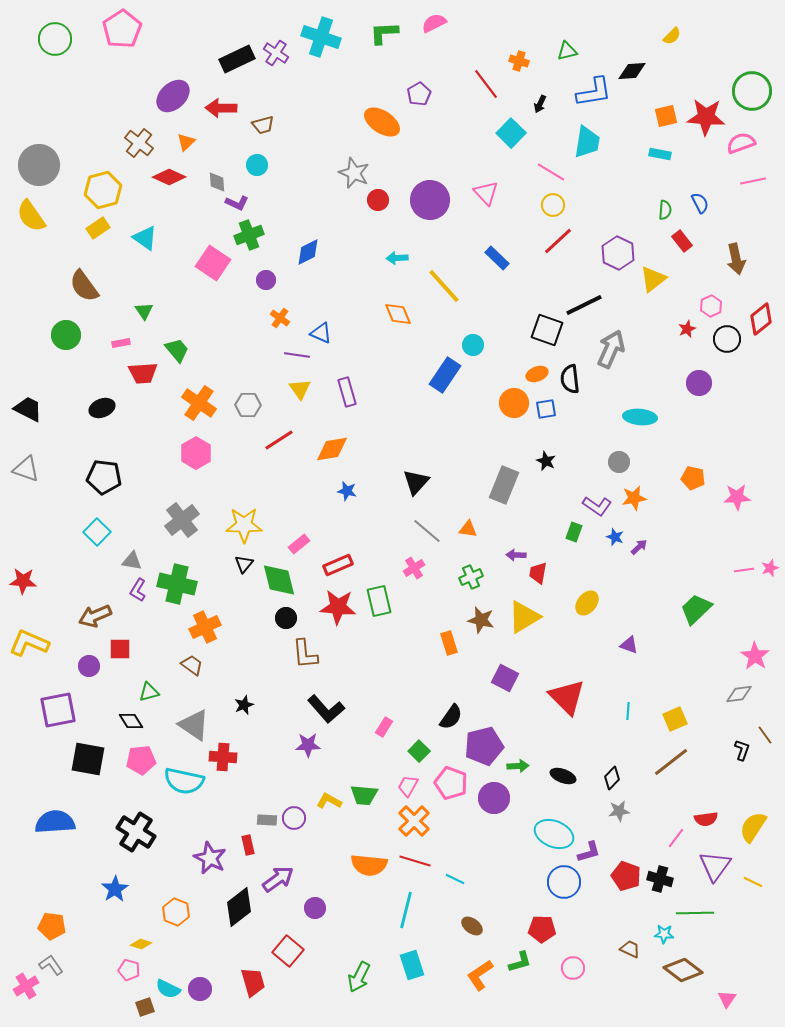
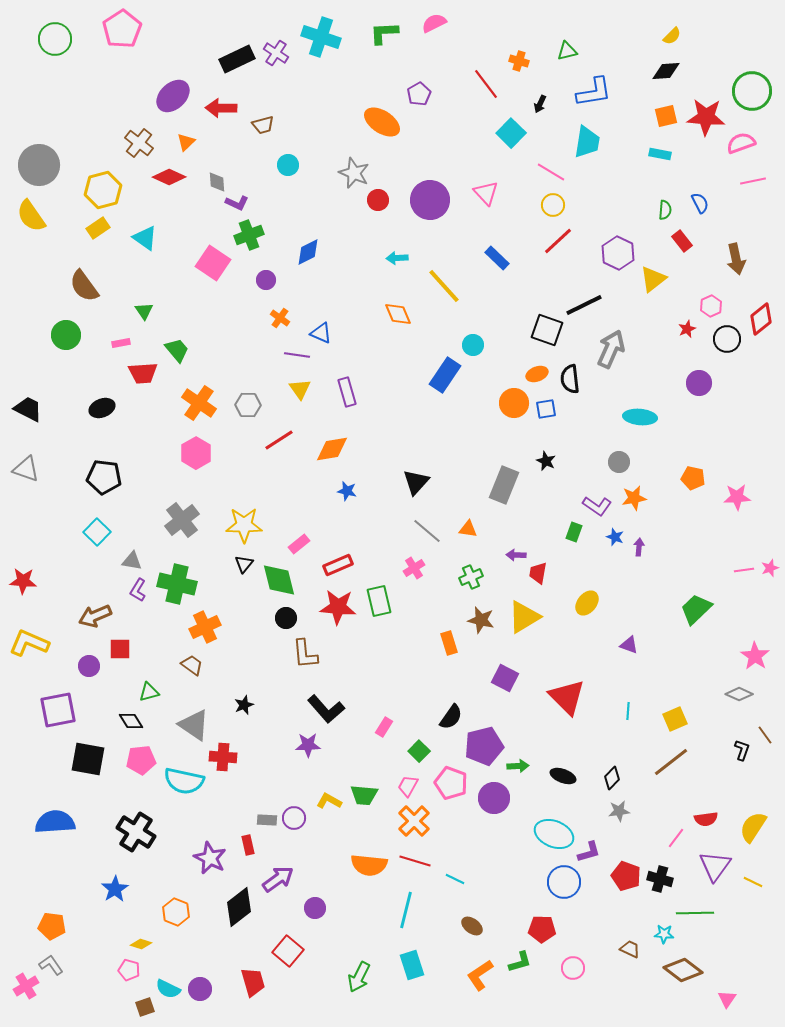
black diamond at (632, 71): moved 34 px right
cyan circle at (257, 165): moved 31 px right
purple arrow at (639, 547): rotated 42 degrees counterclockwise
gray diamond at (739, 694): rotated 32 degrees clockwise
